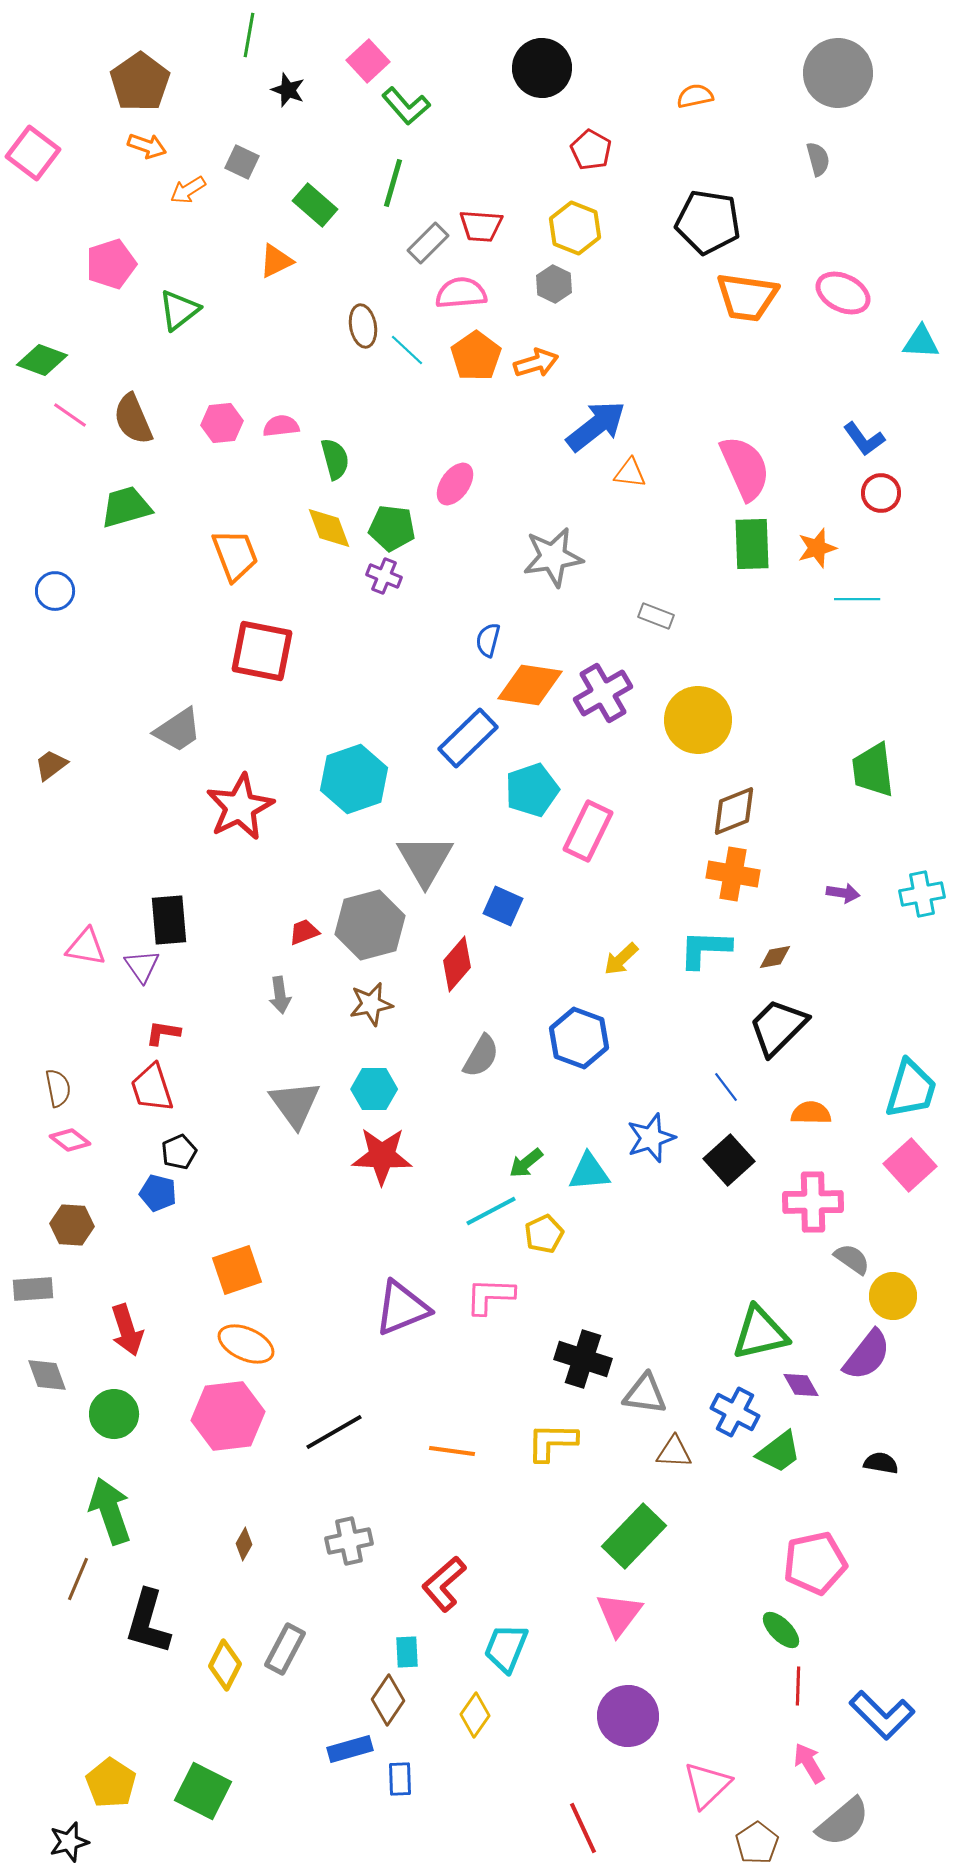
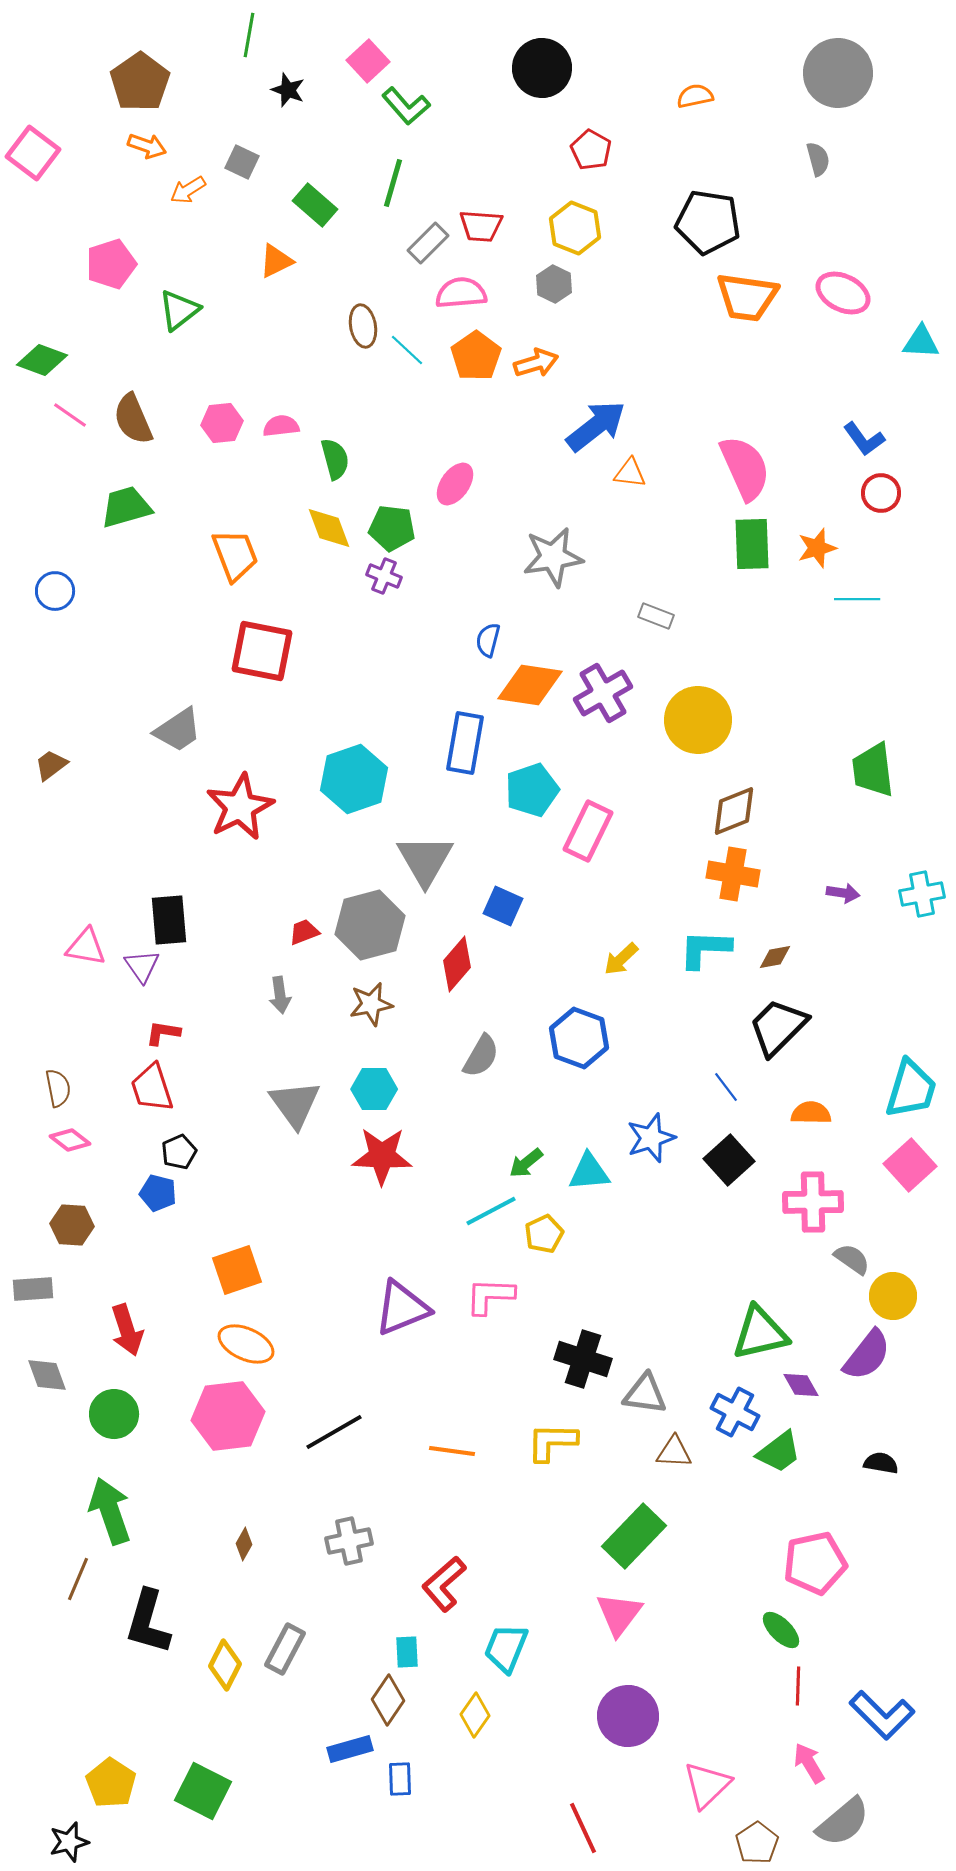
blue rectangle at (468, 738): moved 3 px left, 5 px down; rotated 36 degrees counterclockwise
